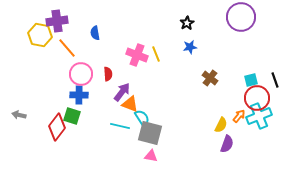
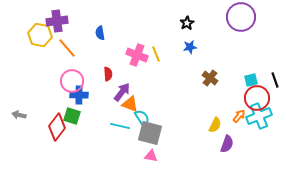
blue semicircle: moved 5 px right
pink circle: moved 9 px left, 7 px down
yellow semicircle: moved 6 px left
